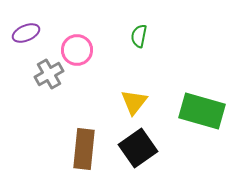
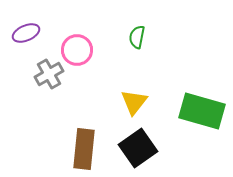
green semicircle: moved 2 px left, 1 px down
